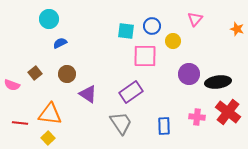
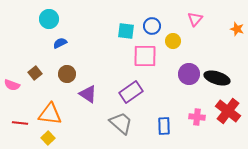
black ellipse: moved 1 px left, 4 px up; rotated 25 degrees clockwise
red cross: moved 1 px up
gray trapezoid: rotated 15 degrees counterclockwise
